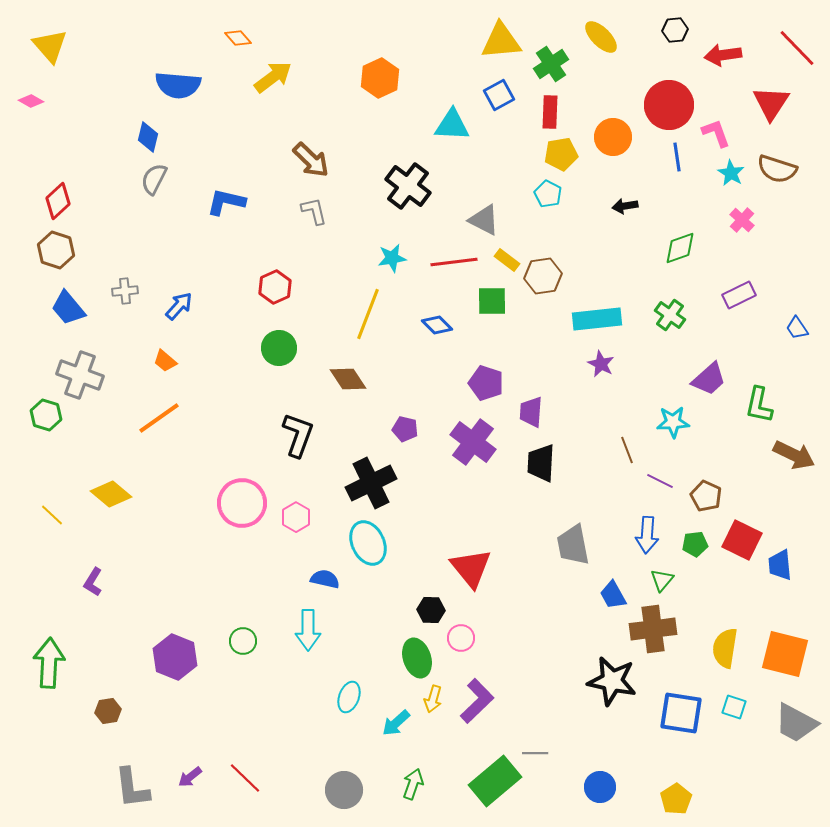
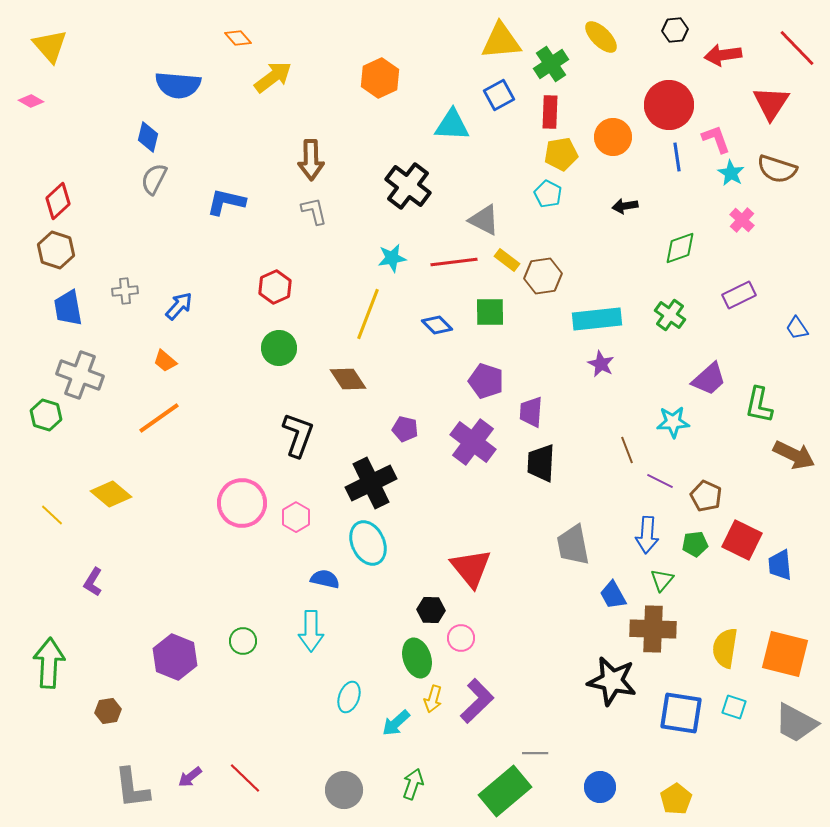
pink L-shape at (716, 133): moved 6 px down
brown arrow at (311, 160): rotated 45 degrees clockwise
green square at (492, 301): moved 2 px left, 11 px down
blue trapezoid at (68, 308): rotated 30 degrees clockwise
purple pentagon at (486, 383): moved 2 px up
brown cross at (653, 629): rotated 9 degrees clockwise
cyan arrow at (308, 630): moved 3 px right, 1 px down
green rectangle at (495, 781): moved 10 px right, 10 px down
